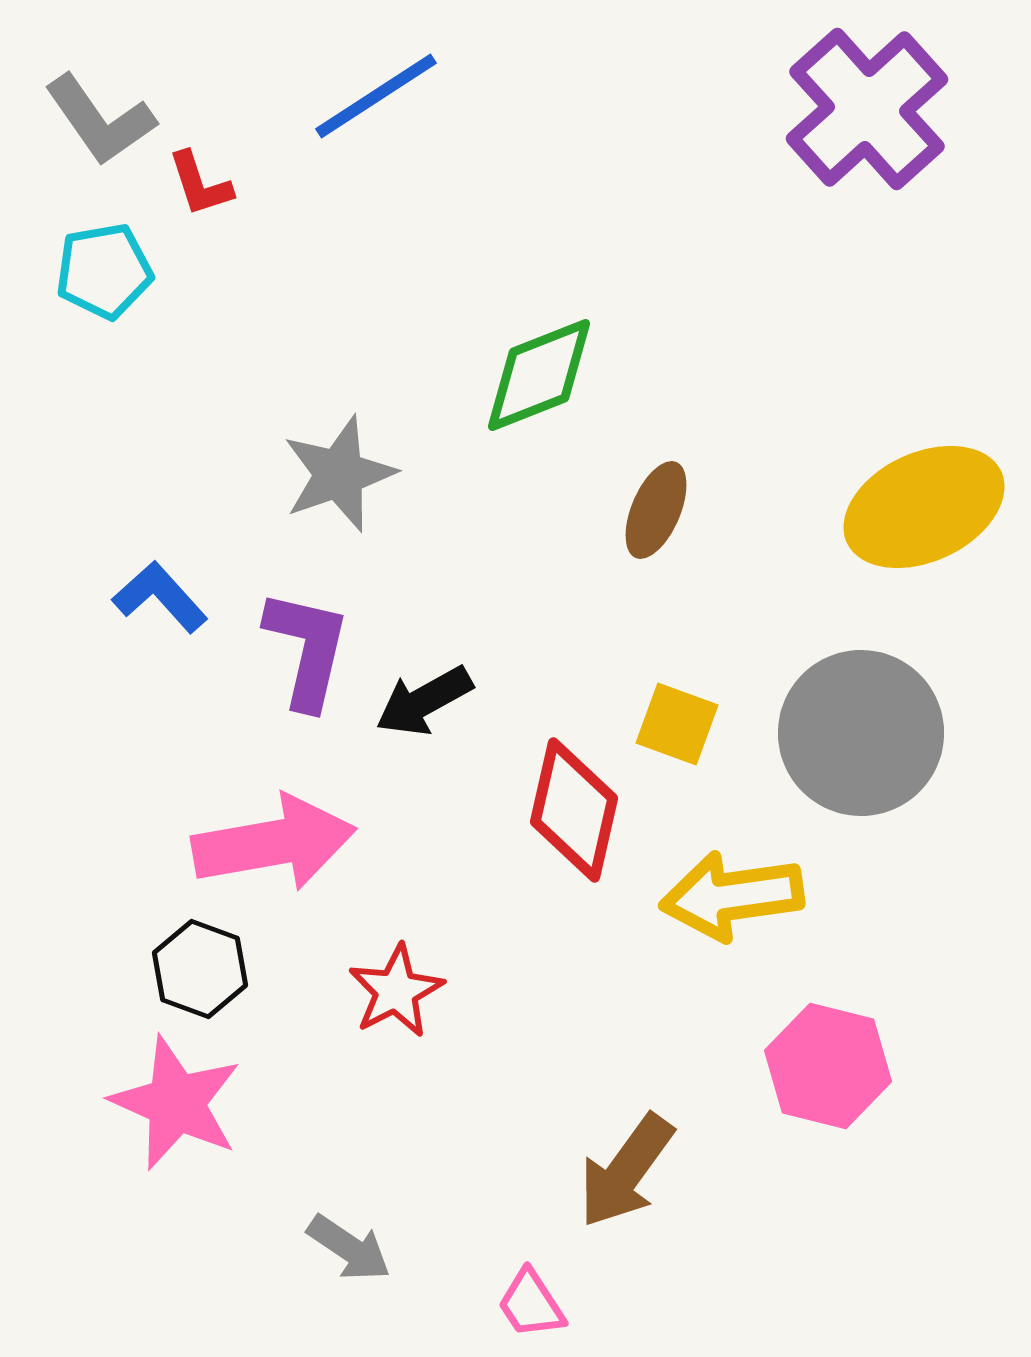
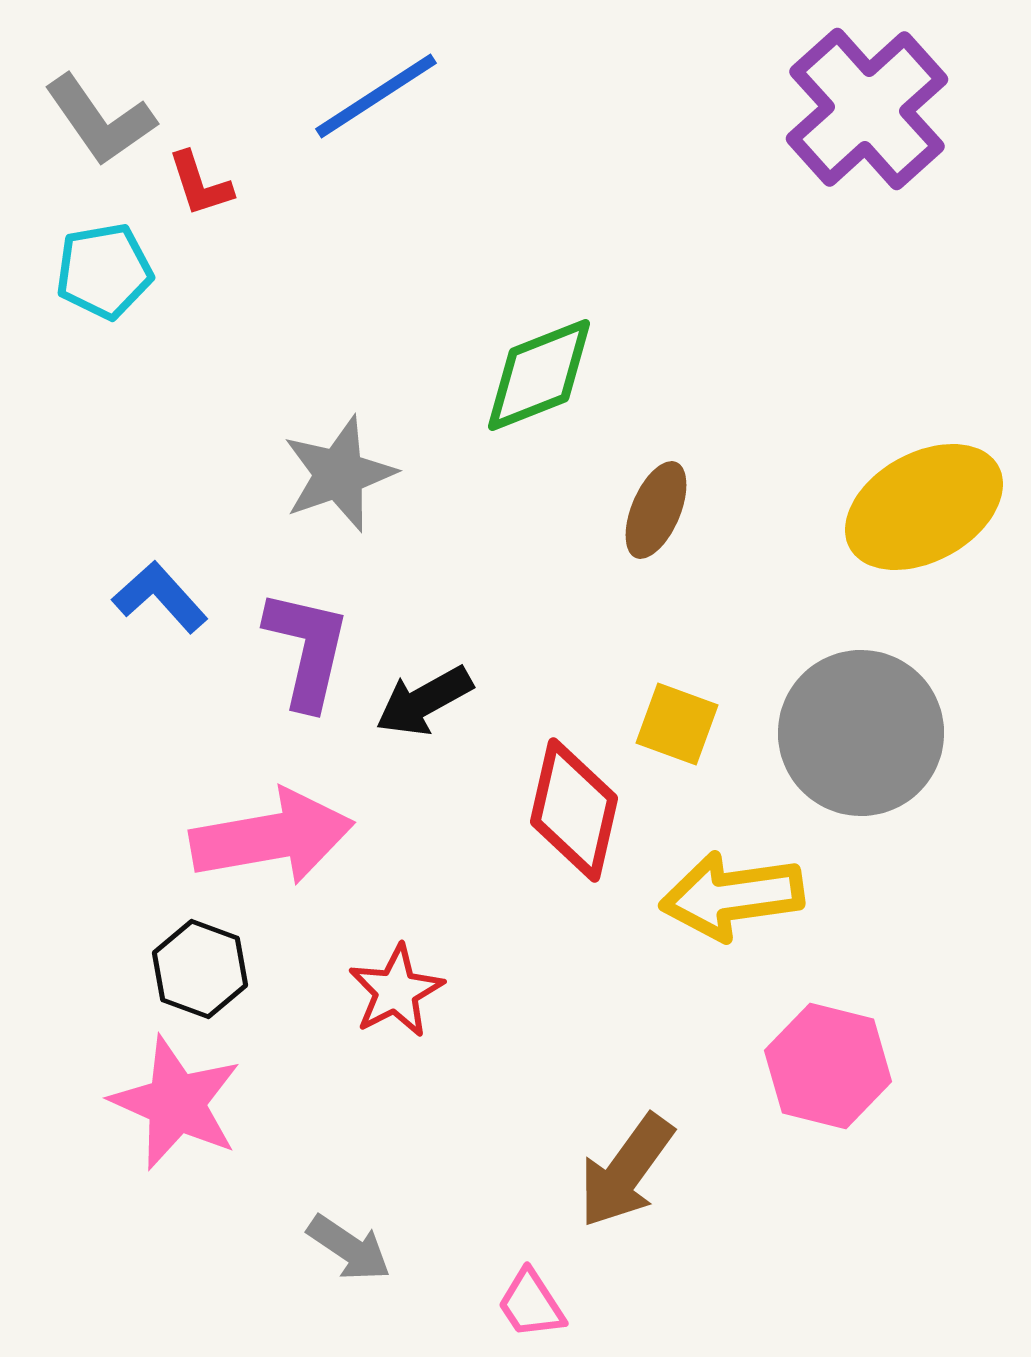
yellow ellipse: rotated 4 degrees counterclockwise
pink arrow: moved 2 px left, 6 px up
